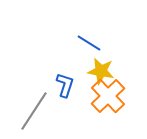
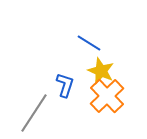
yellow star: rotated 12 degrees clockwise
orange cross: moved 1 px left
gray line: moved 2 px down
